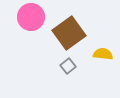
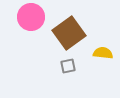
yellow semicircle: moved 1 px up
gray square: rotated 28 degrees clockwise
